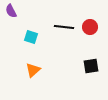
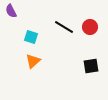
black line: rotated 24 degrees clockwise
orange triangle: moved 9 px up
